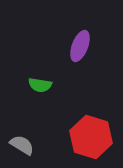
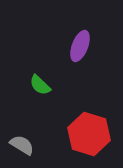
green semicircle: rotated 35 degrees clockwise
red hexagon: moved 2 px left, 3 px up
